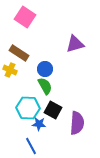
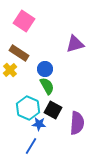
pink square: moved 1 px left, 4 px down
yellow cross: rotated 24 degrees clockwise
green semicircle: moved 2 px right
cyan hexagon: rotated 20 degrees clockwise
blue line: rotated 60 degrees clockwise
